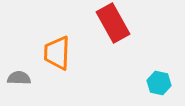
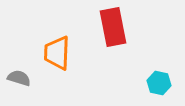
red rectangle: moved 4 px down; rotated 18 degrees clockwise
gray semicircle: rotated 15 degrees clockwise
